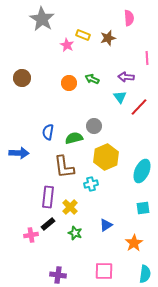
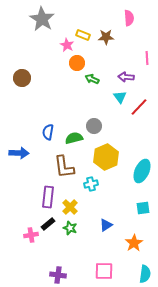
brown star: moved 2 px left, 1 px up; rotated 14 degrees clockwise
orange circle: moved 8 px right, 20 px up
green star: moved 5 px left, 5 px up
